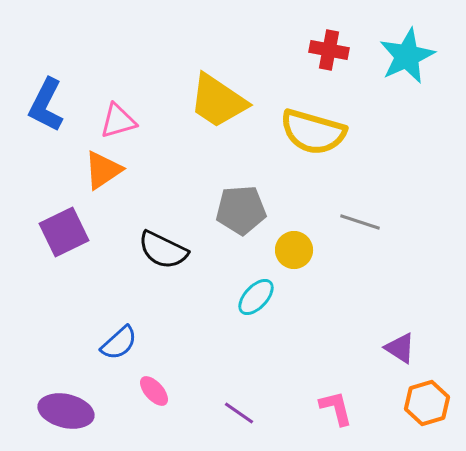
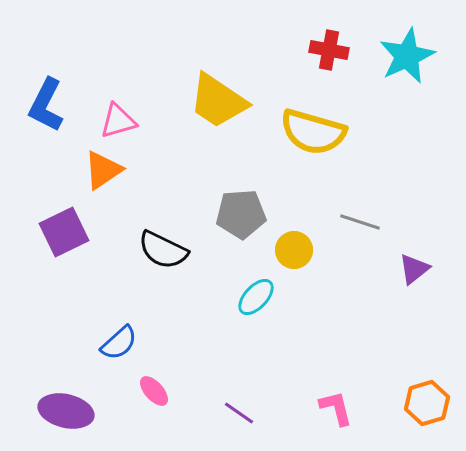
gray pentagon: moved 4 px down
purple triangle: moved 14 px right, 79 px up; rotated 48 degrees clockwise
